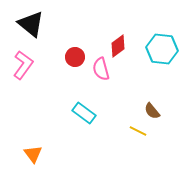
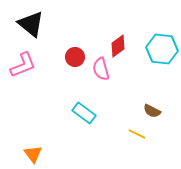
pink L-shape: rotated 32 degrees clockwise
brown semicircle: rotated 24 degrees counterclockwise
yellow line: moved 1 px left, 3 px down
